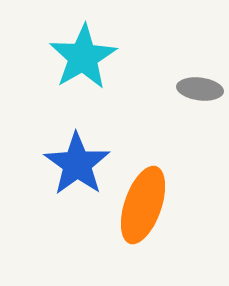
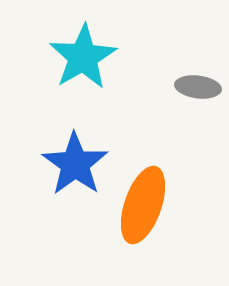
gray ellipse: moved 2 px left, 2 px up
blue star: moved 2 px left
